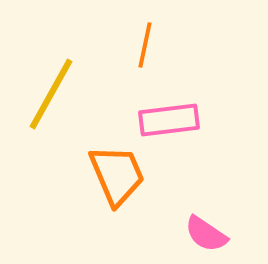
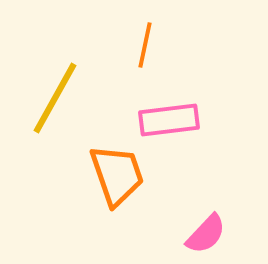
yellow line: moved 4 px right, 4 px down
orange trapezoid: rotated 4 degrees clockwise
pink semicircle: rotated 81 degrees counterclockwise
